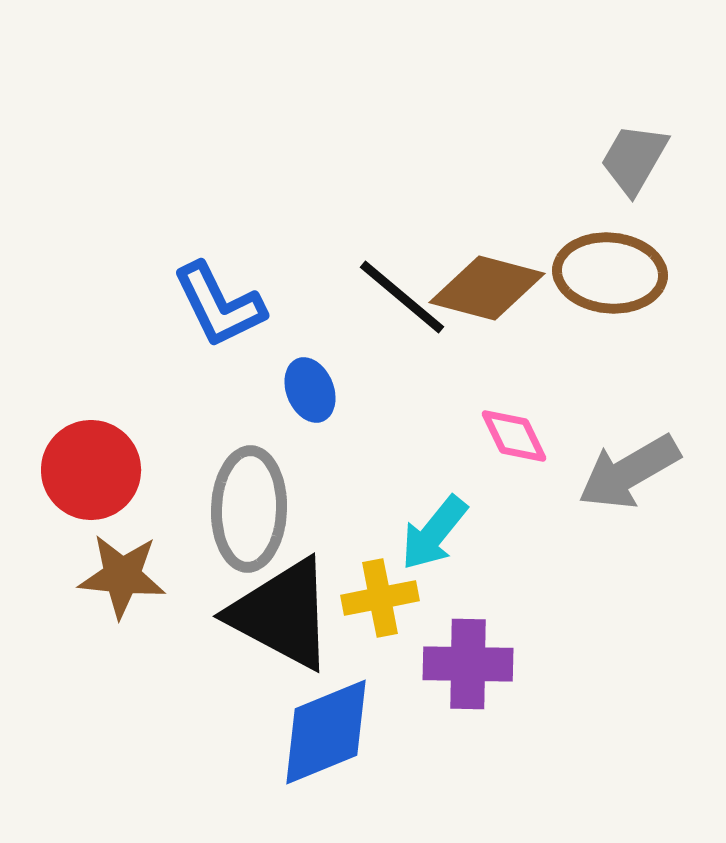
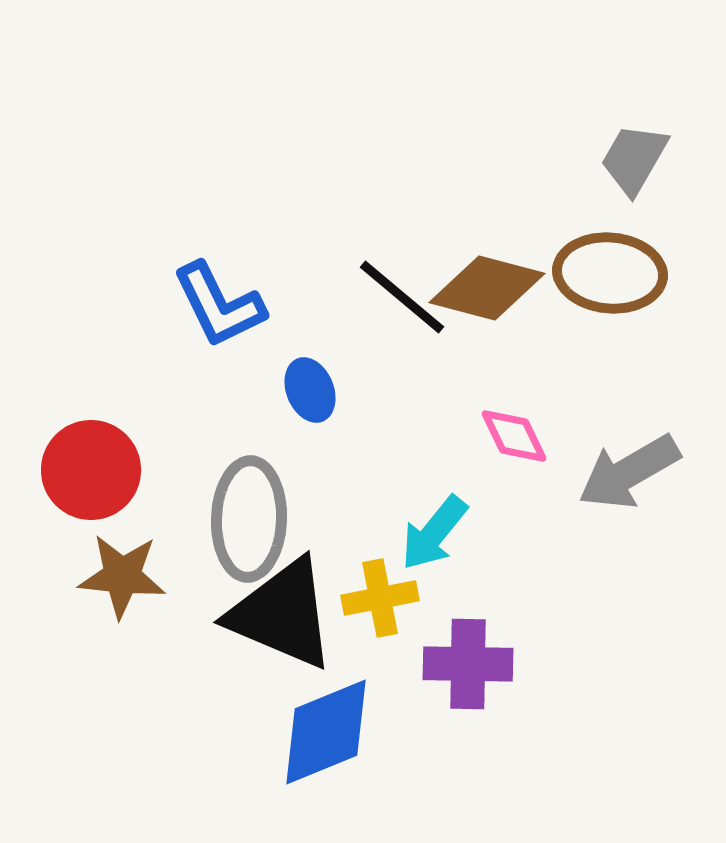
gray ellipse: moved 10 px down
black triangle: rotated 5 degrees counterclockwise
